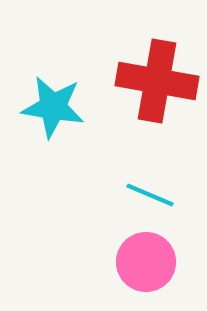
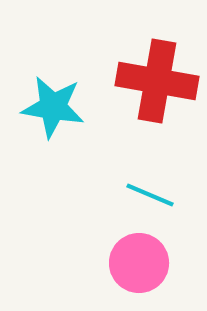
pink circle: moved 7 px left, 1 px down
